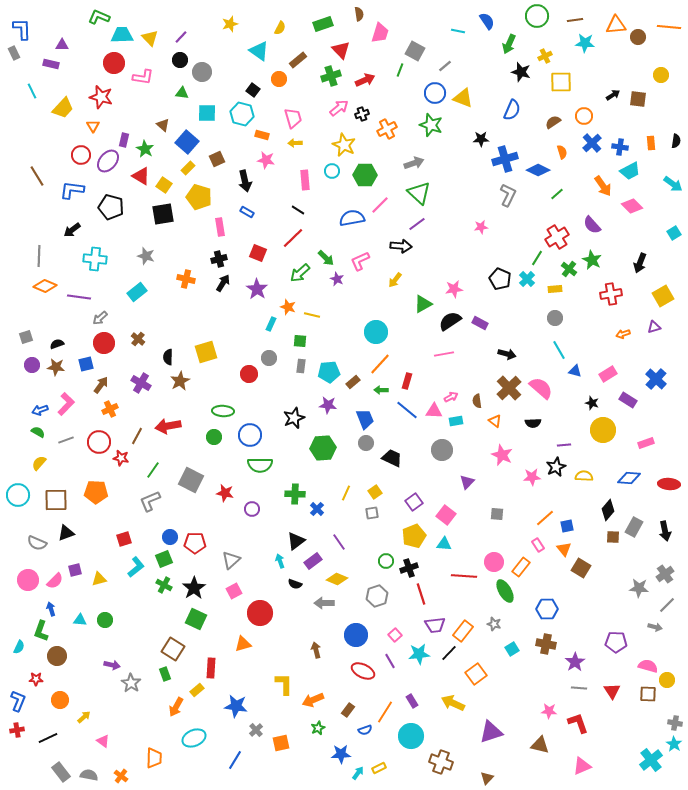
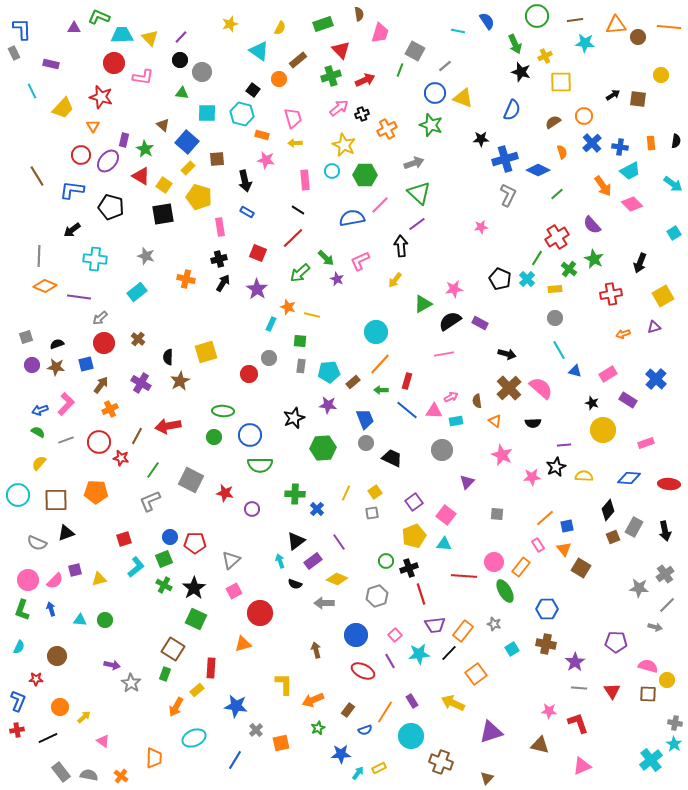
green arrow at (509, 44): moved 6 px right; rotated 48 degrees counterclockwise
purple triangle at (62, 45): moved 12 px right, 17 px up
brown square at (217, 159): rotated 21 degrees clockwise
pink diamond at (632, 206): moved 2 px up
black arrow at (401, 246): rotated 100 degrees counterclockwise
green star at (592, 260): moved 2 px right, 1 px up
brown square at (613, 537): rotated 24 degrees counterclockwise
green L-shape at (41, 631): moved 19 px left, 21 px up
green rectangle at (165, 674): rotated 40 degrees clockwise
orange circle at (60, 700): moved 7 px down
